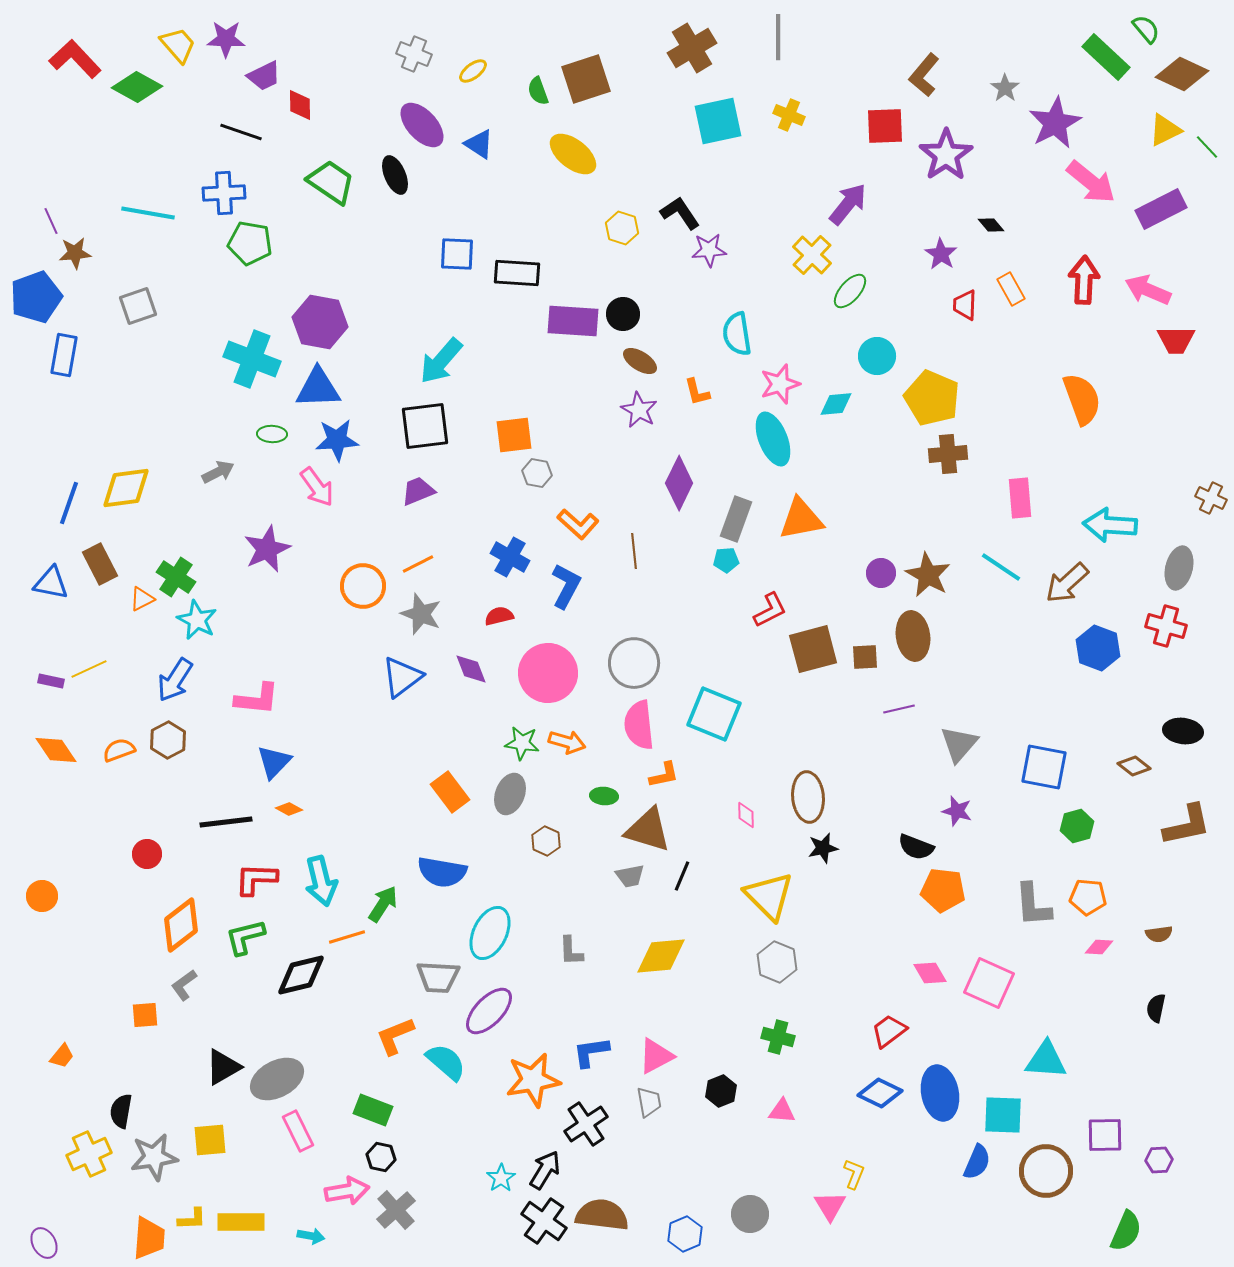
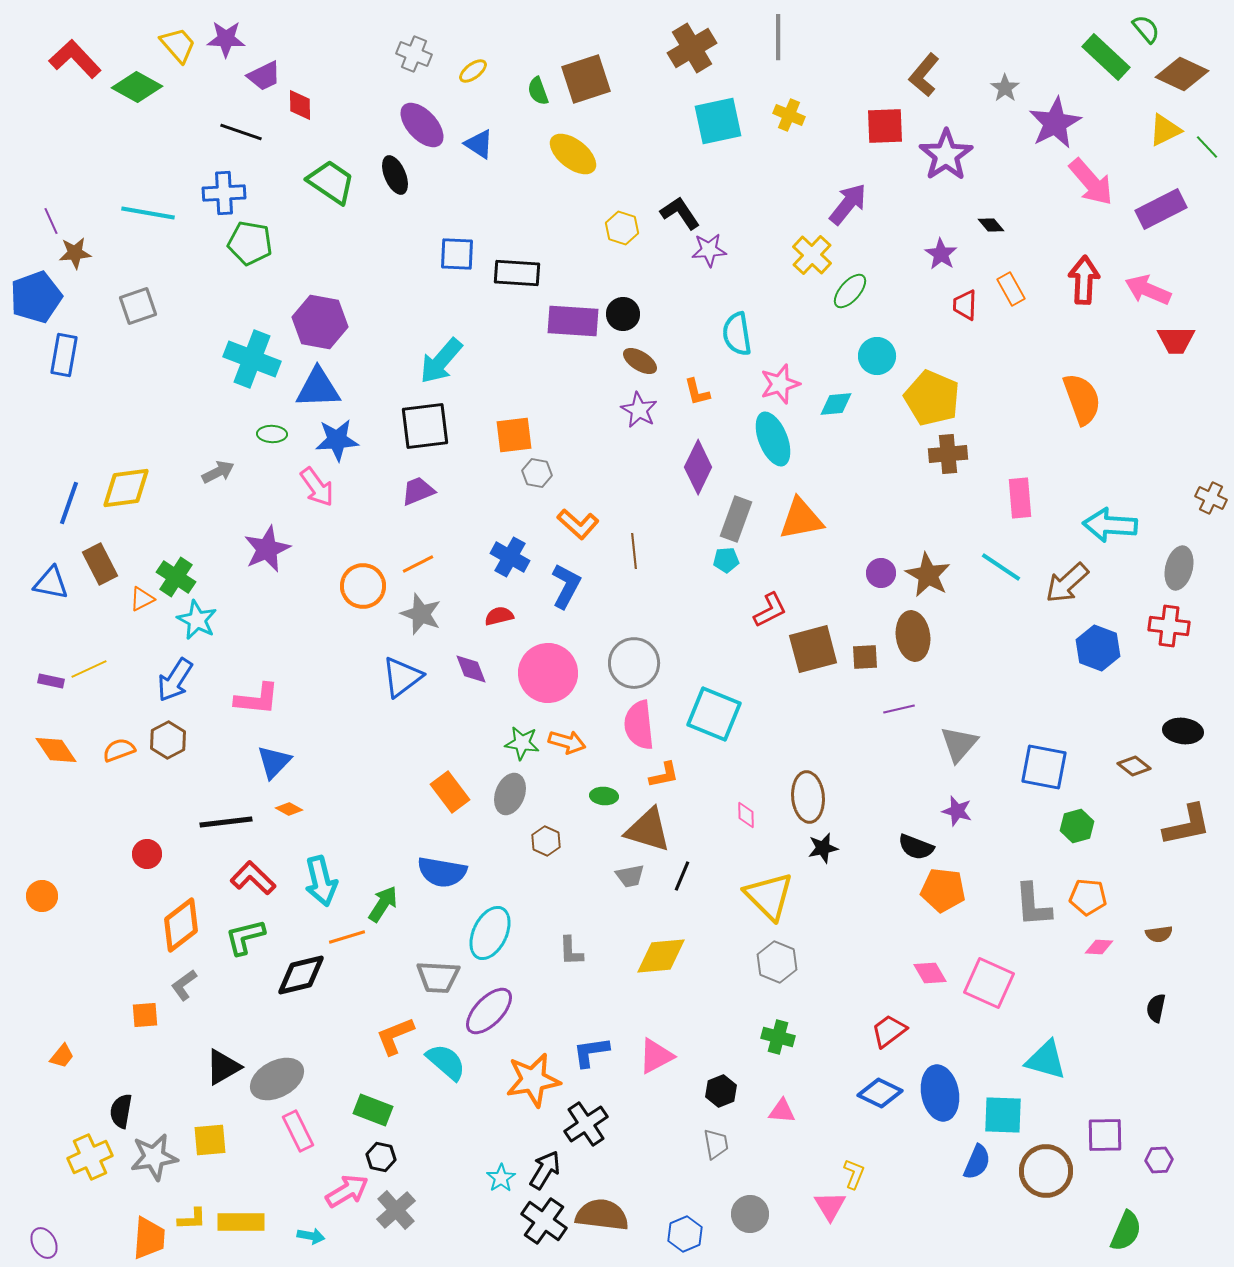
pink arrow at (1091, 182): rotated 10 degrees clockwise
purple diamond at (679, 483): moved 19 px right, 16 px up
red cross at (1166, 626): moved 3 px right; rotated 9 degrees counterclockwise
red L-shape at (256, 879): moved 3 px left, 1 px up; rotated 42 degrees clockwise
cyan triangle at (1046, 1060): rotated 12 degrees clockwise
gray trapezoid at (649, 1102): moved 67 px right, 42 px down
yellow cross at (89, 1154): moved 1 px right, 3 px down
pink arrow at (347, 1191): rotated 21 degrees counterclockwise
